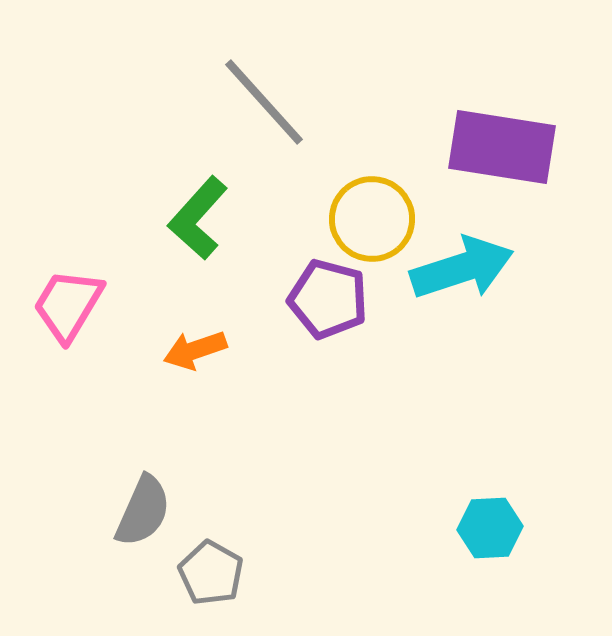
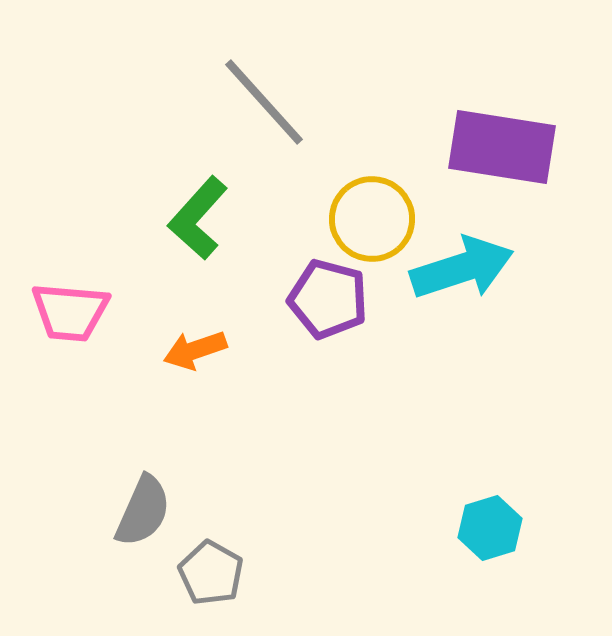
pink trapezoid: moved 2 px right, 7 px down; rotated 116 degrees counterclockwise
cyan hexagon: rotated 14 degrees counterclockwise
